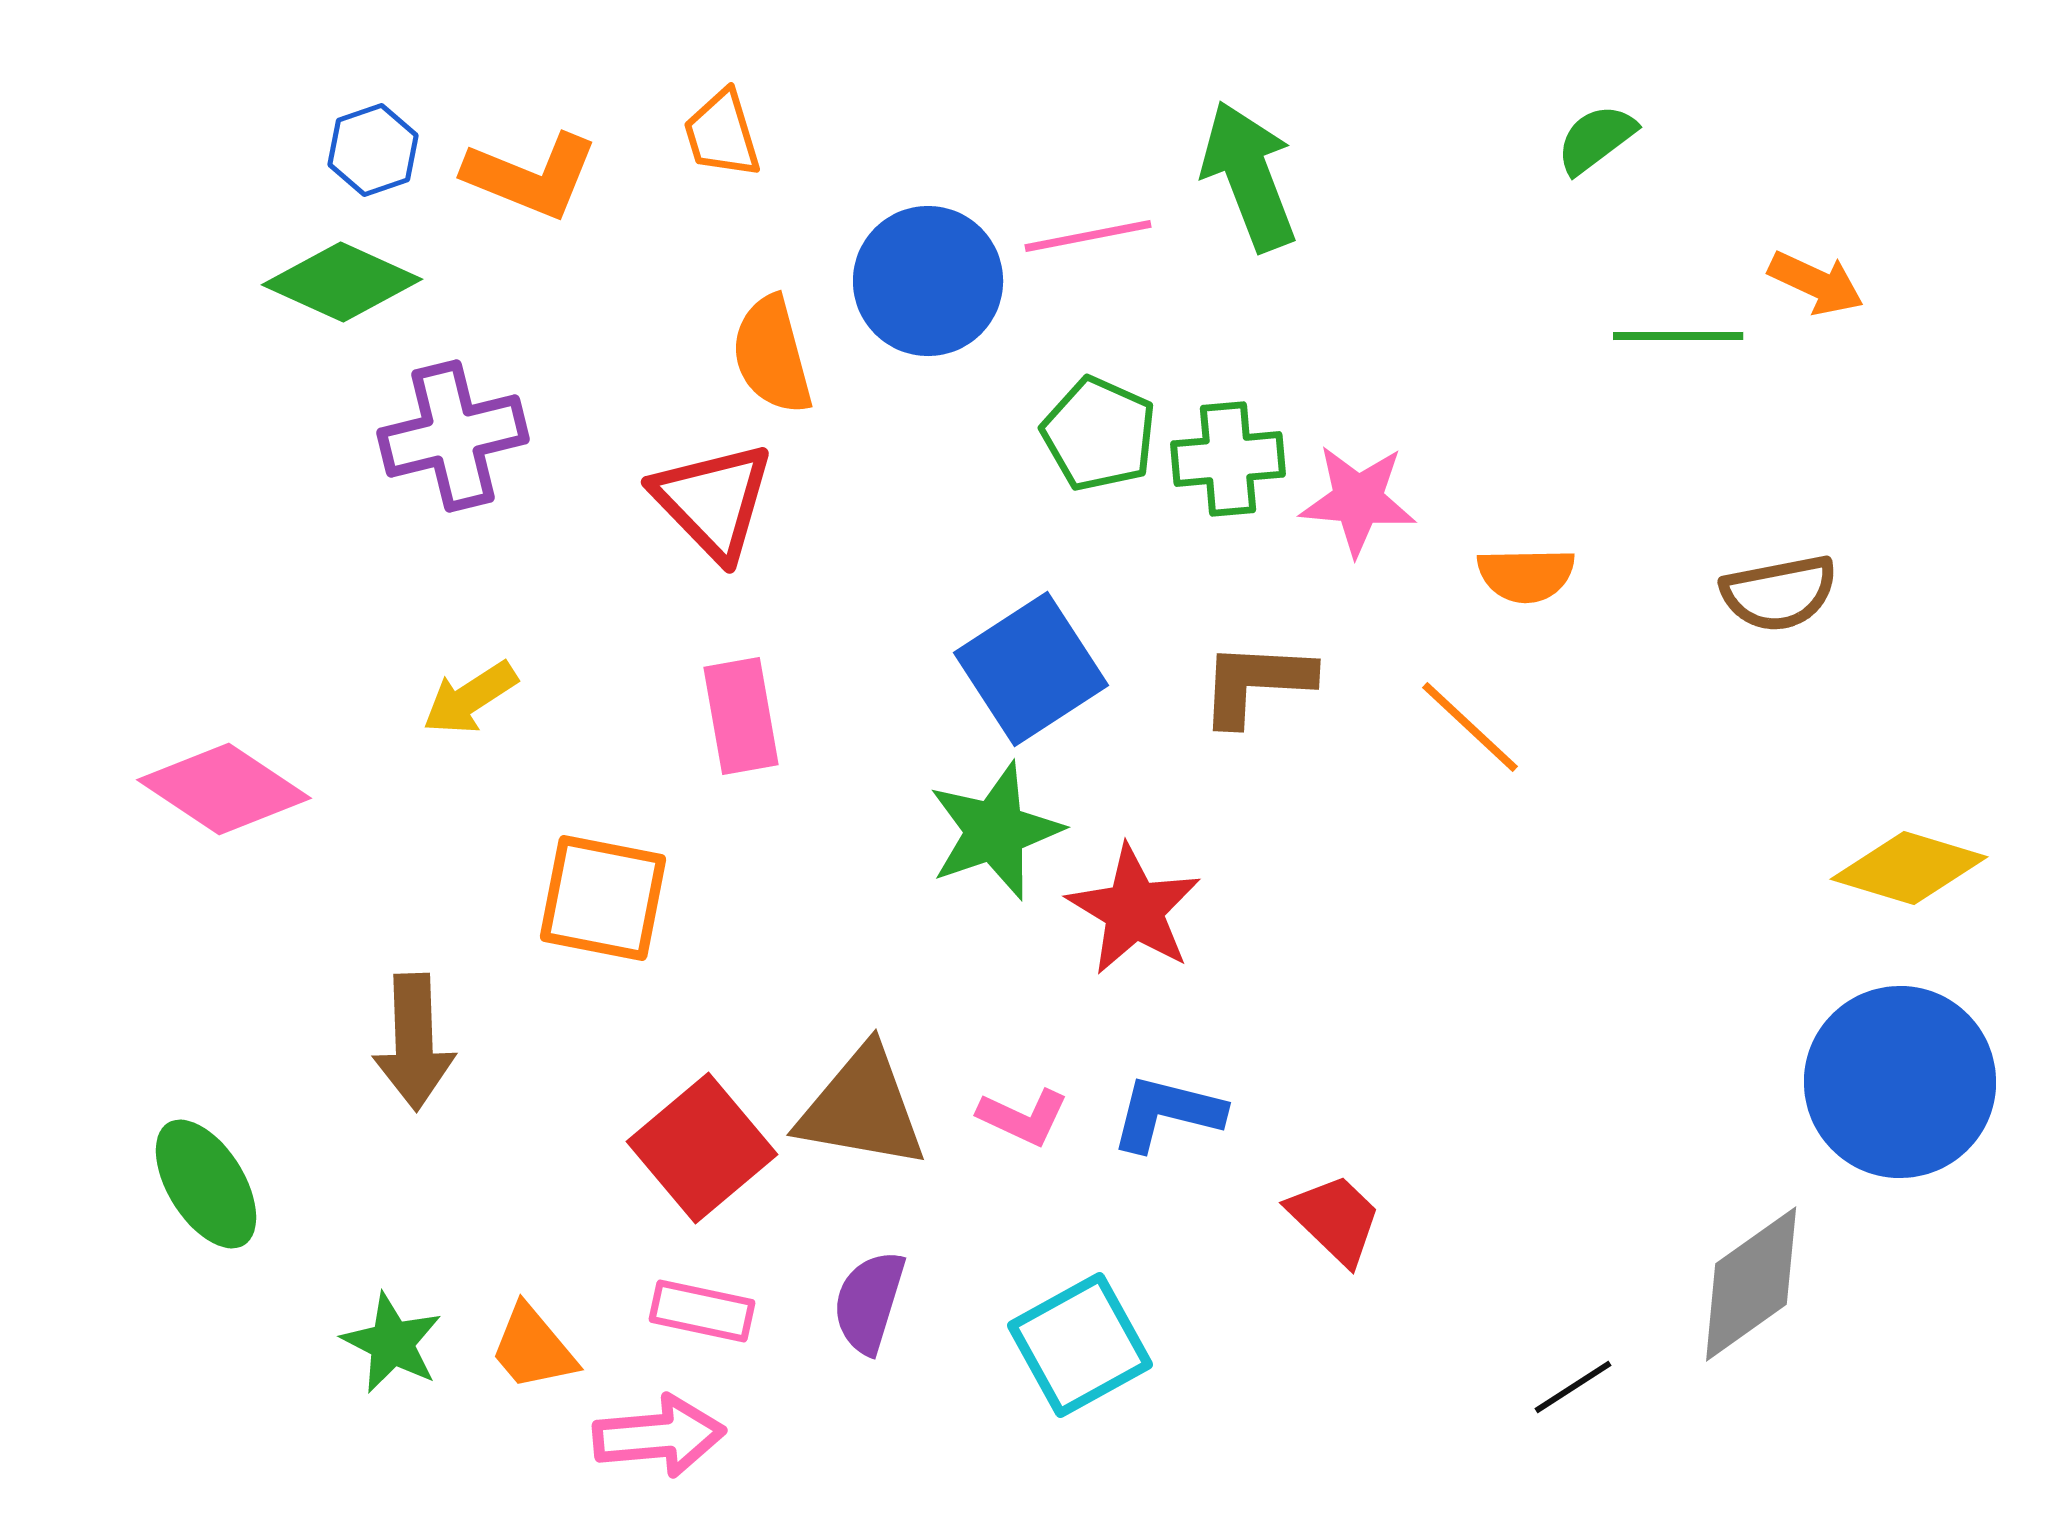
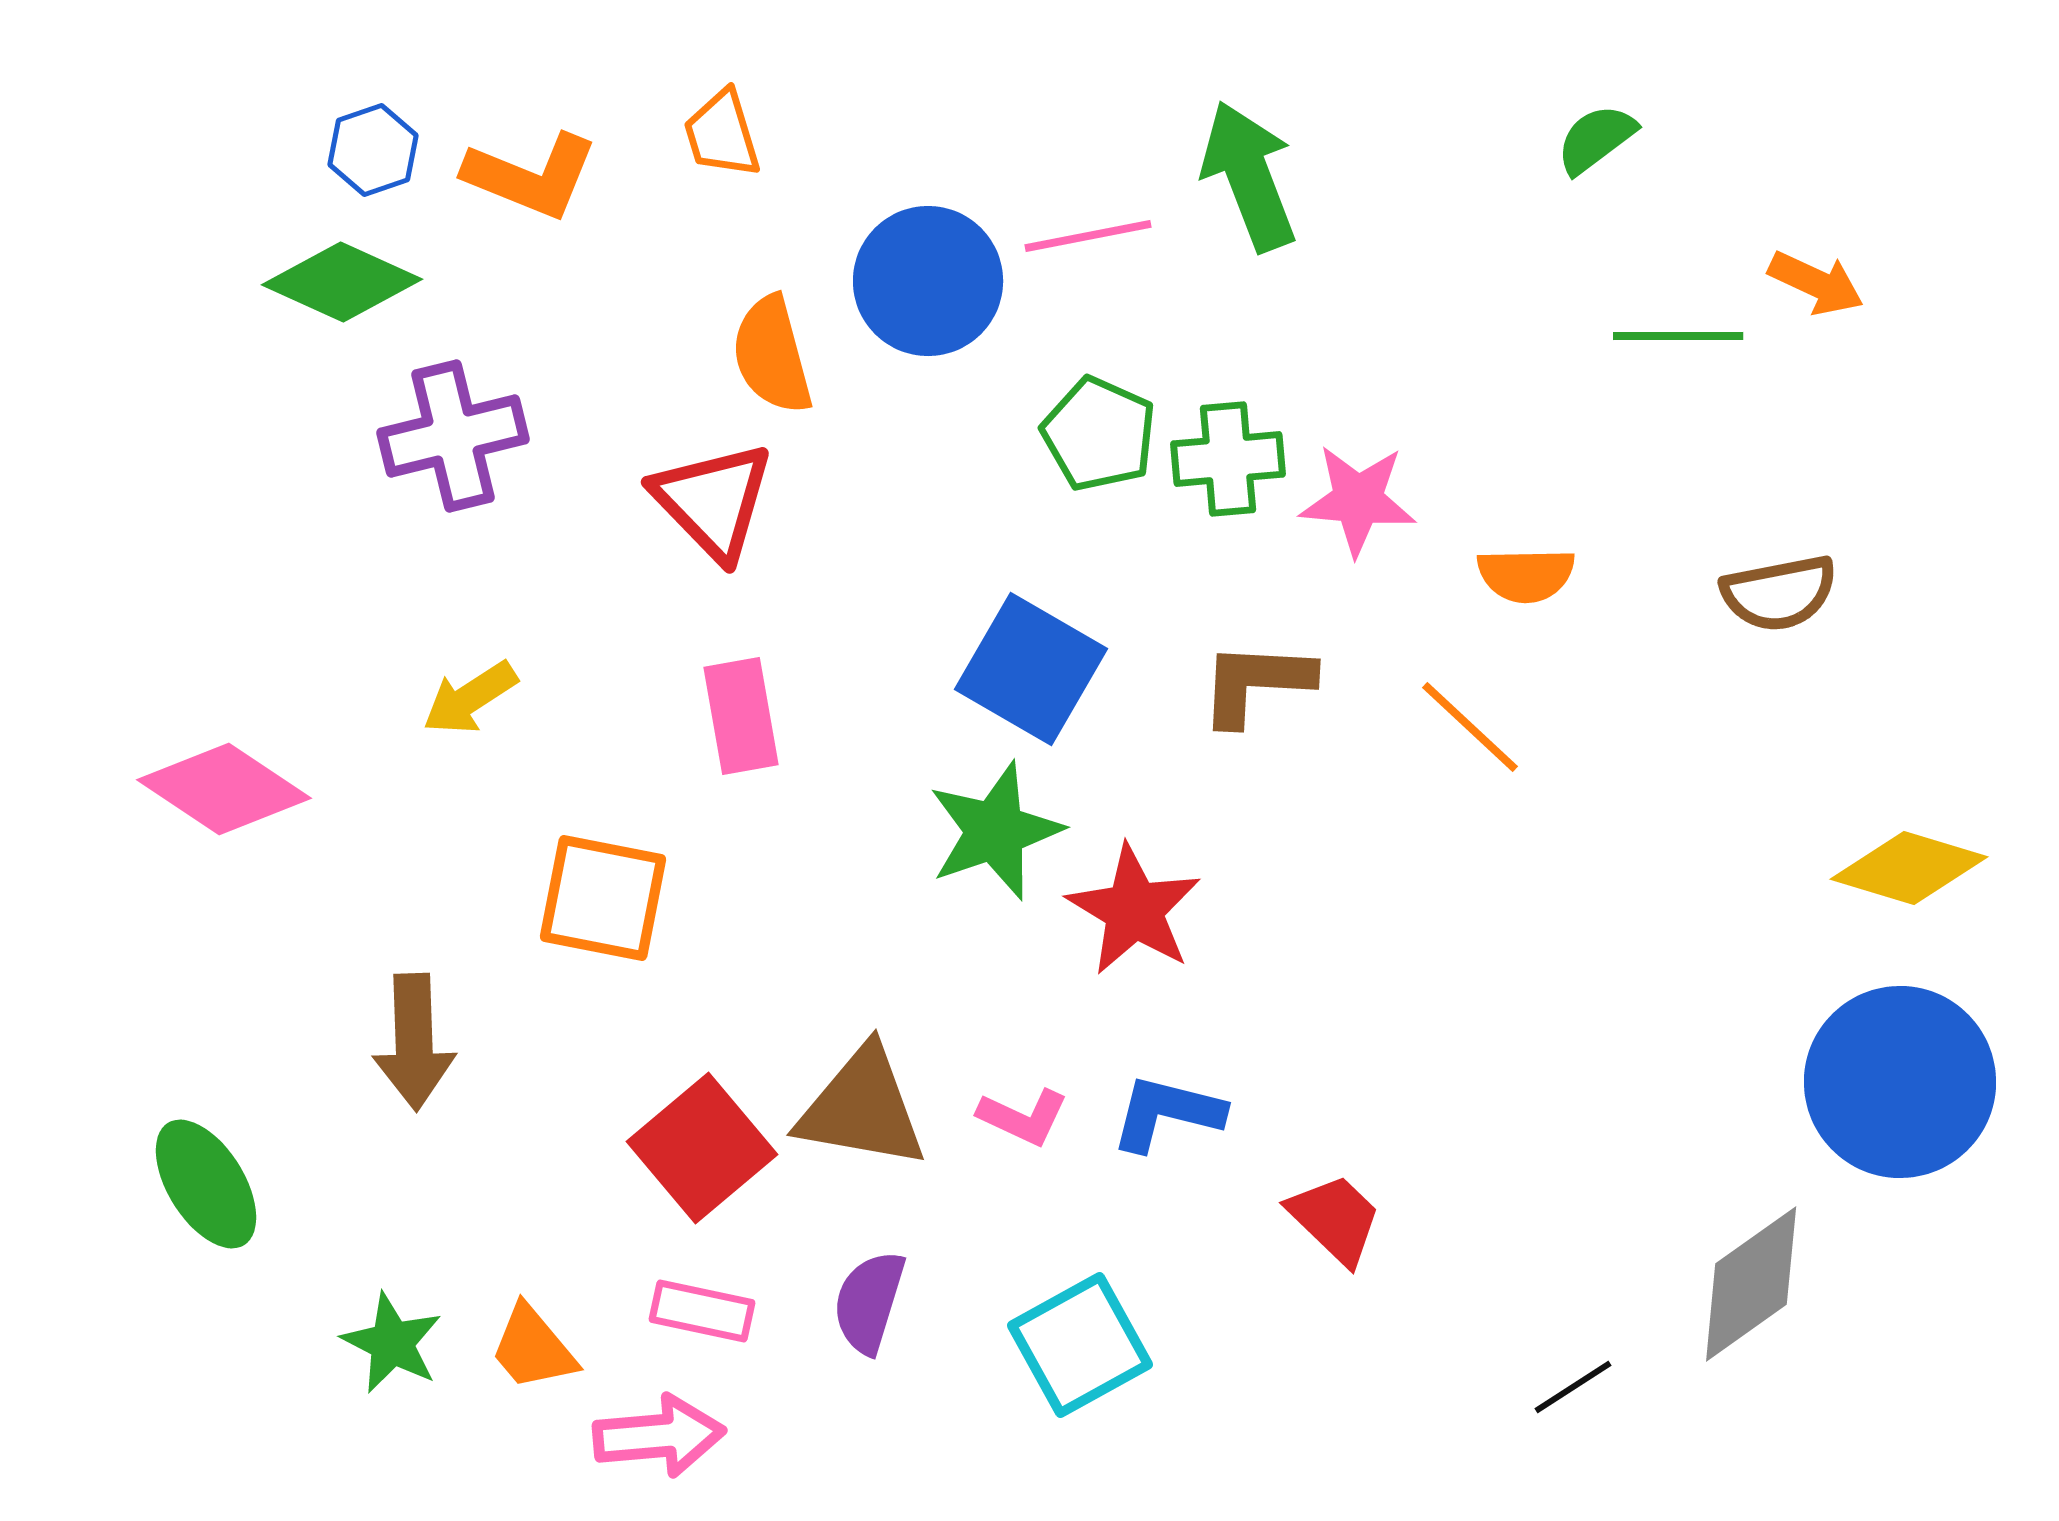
blue square at (1031, 669): rotated 27 degrees counterclockwise
